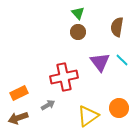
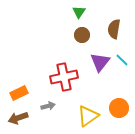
green triangle: moved 1 px right, 1 px up; rotated 16 degrees clockwise
brown semicircle: moved 3 px left, 2 px down
brown circle: moved 4 px right, 3 px down
purple triangle: rotated 15 degrees clockwise
gray arrow: moved 1 px down; rotated 16 degrees clockwise
